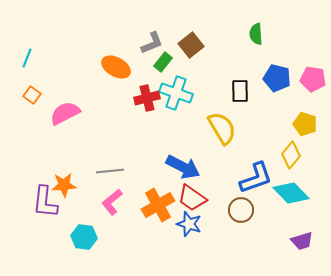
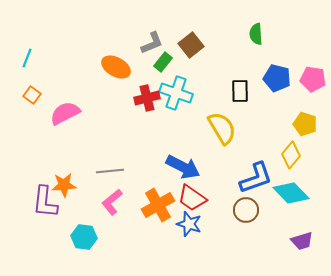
brown circle: moved 5 px right
